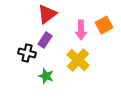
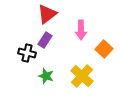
orange square: moved 24 px down; rotated 18 degrees counterclockwise
yellow cross: moved 4 px right, 16 px down
